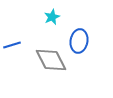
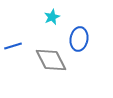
blue ellipse: moved 2 px up
blue line: moved 1 px right, 1 px down
